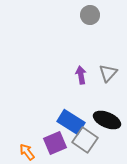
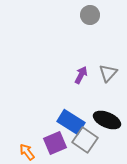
purple arrow: rotated 36 degrees clockwise
